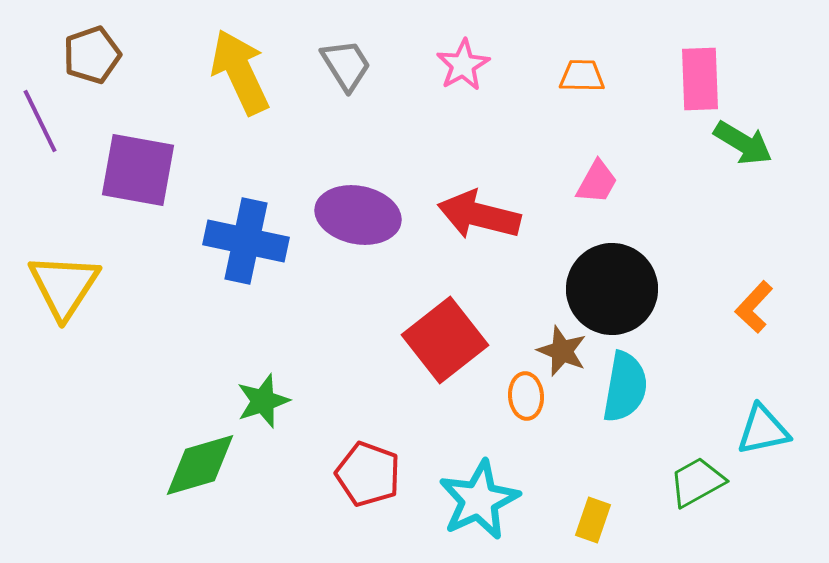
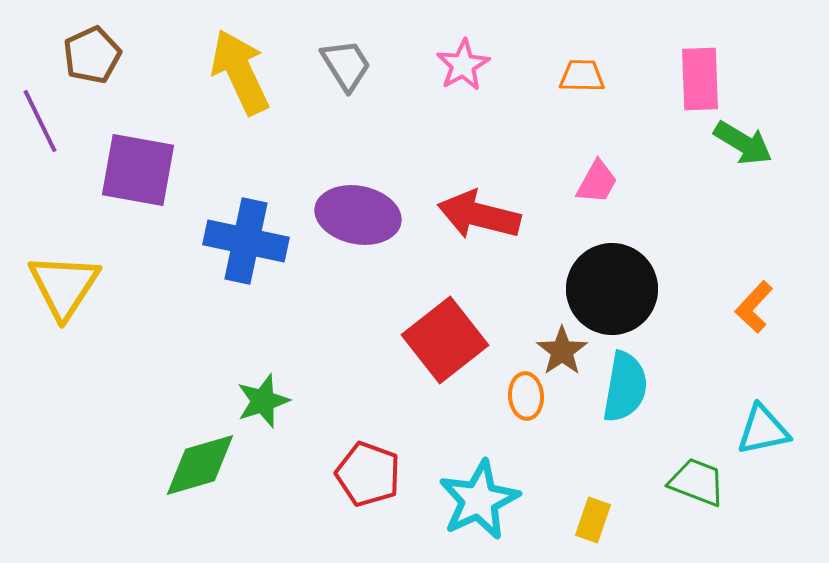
brown pentagon: rotated 6 degrees counterclockwise
brown star: rotated 15 degrees clockwise
green trapezoid: rotated 50 degrees clockwise
